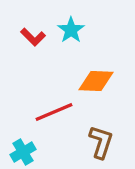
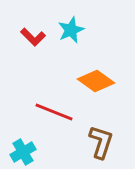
cyan star: rotated 12 degrees clockwise
orange diamond: rotated 33 degrees clockwise
red line: rotated 45 degrees clockwise
